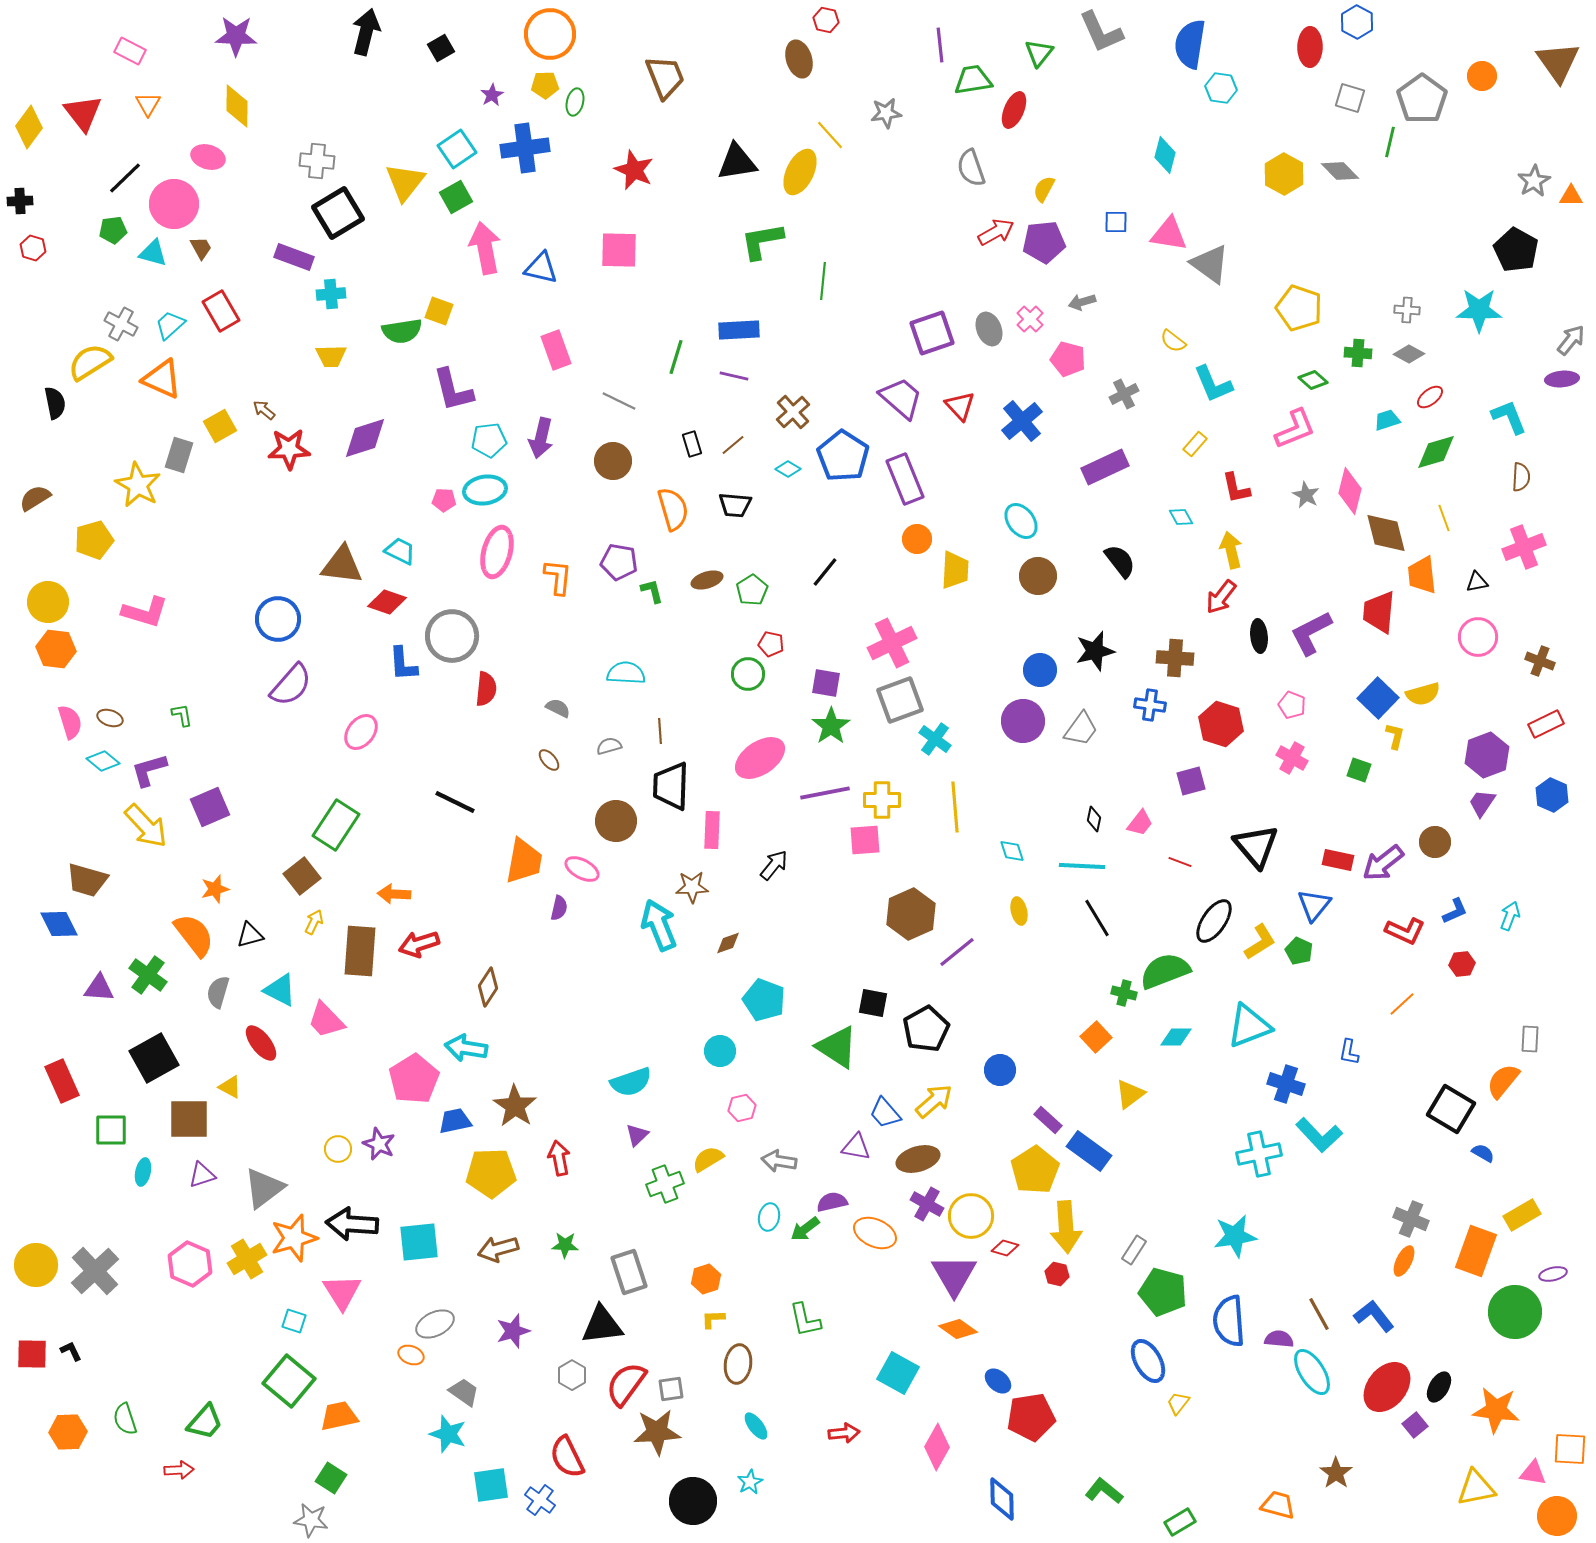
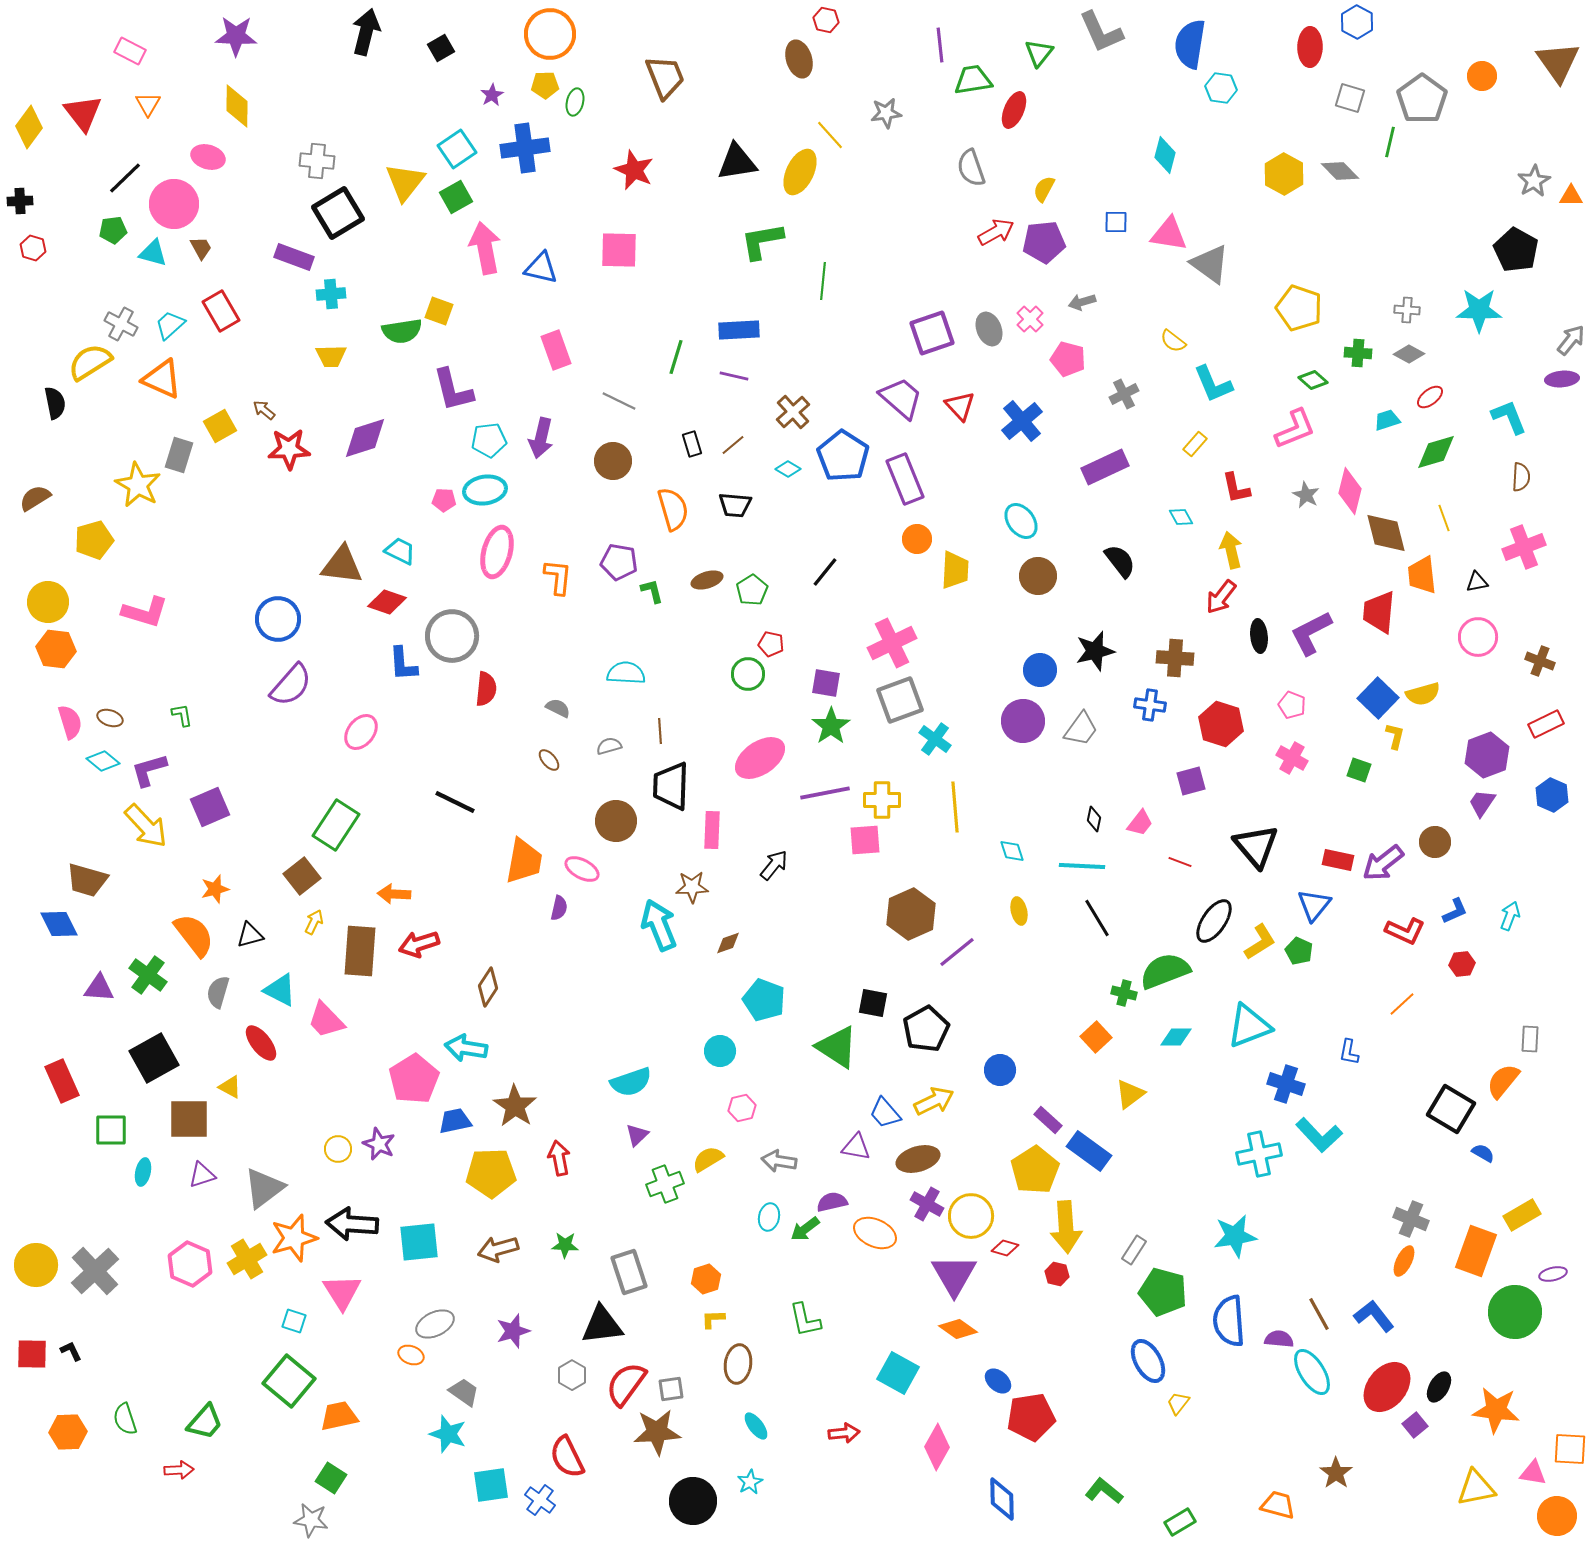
yellow arrow at (934, 1101): rotated 15 degrees clockwise
